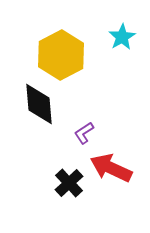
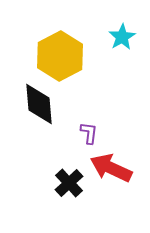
yellow hexagon: moved 1 px left, 1 px down
purple L-shape: moved 5 px right; rotated 130 degrees clockwise
